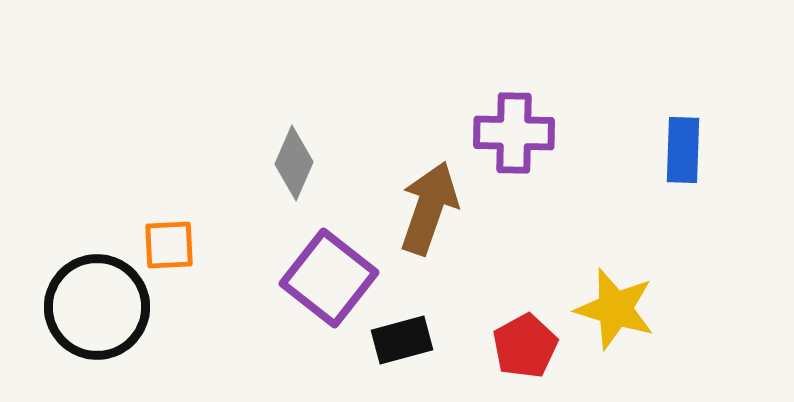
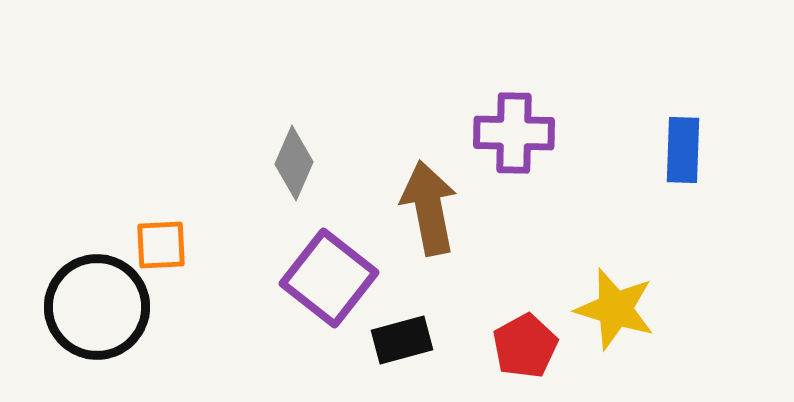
brown arrow: rotated 30 degrees counterclockwise
orange square: moved 8 px left
